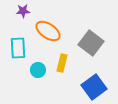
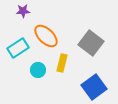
orange ellipse: moved 2 px left, 5 px down; rotated 10 degrees clockwise
cyan rectangle: rotated 60 degrees clockwise
